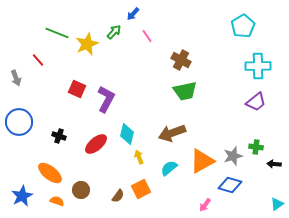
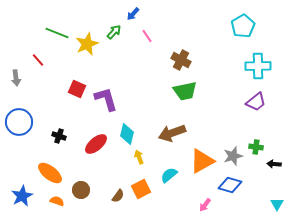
gray arrow: rotated 14 degrees clockwise
purple L-shape: rotated 44 degrees counterclockwise
cyan semicircle: moved 7 px down
cyan triangle: rotated 24 degrees counterclockwise
